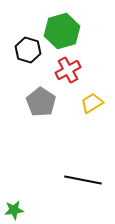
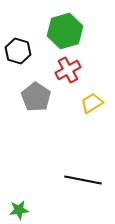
green hexagon: moved 3 px right
black hexagon: moved 10 px left, 1 px down
gray pentagon: moved 5 px left, 5 px up
green star: moved 5 px right
